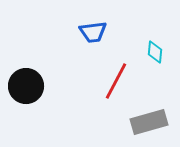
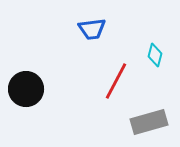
blue trapezoid: moved 1 px left, 3 px up
cyan diamond: moved 3 px down; rotated 10 degrees clockwise
black circle: moved 3 px down
